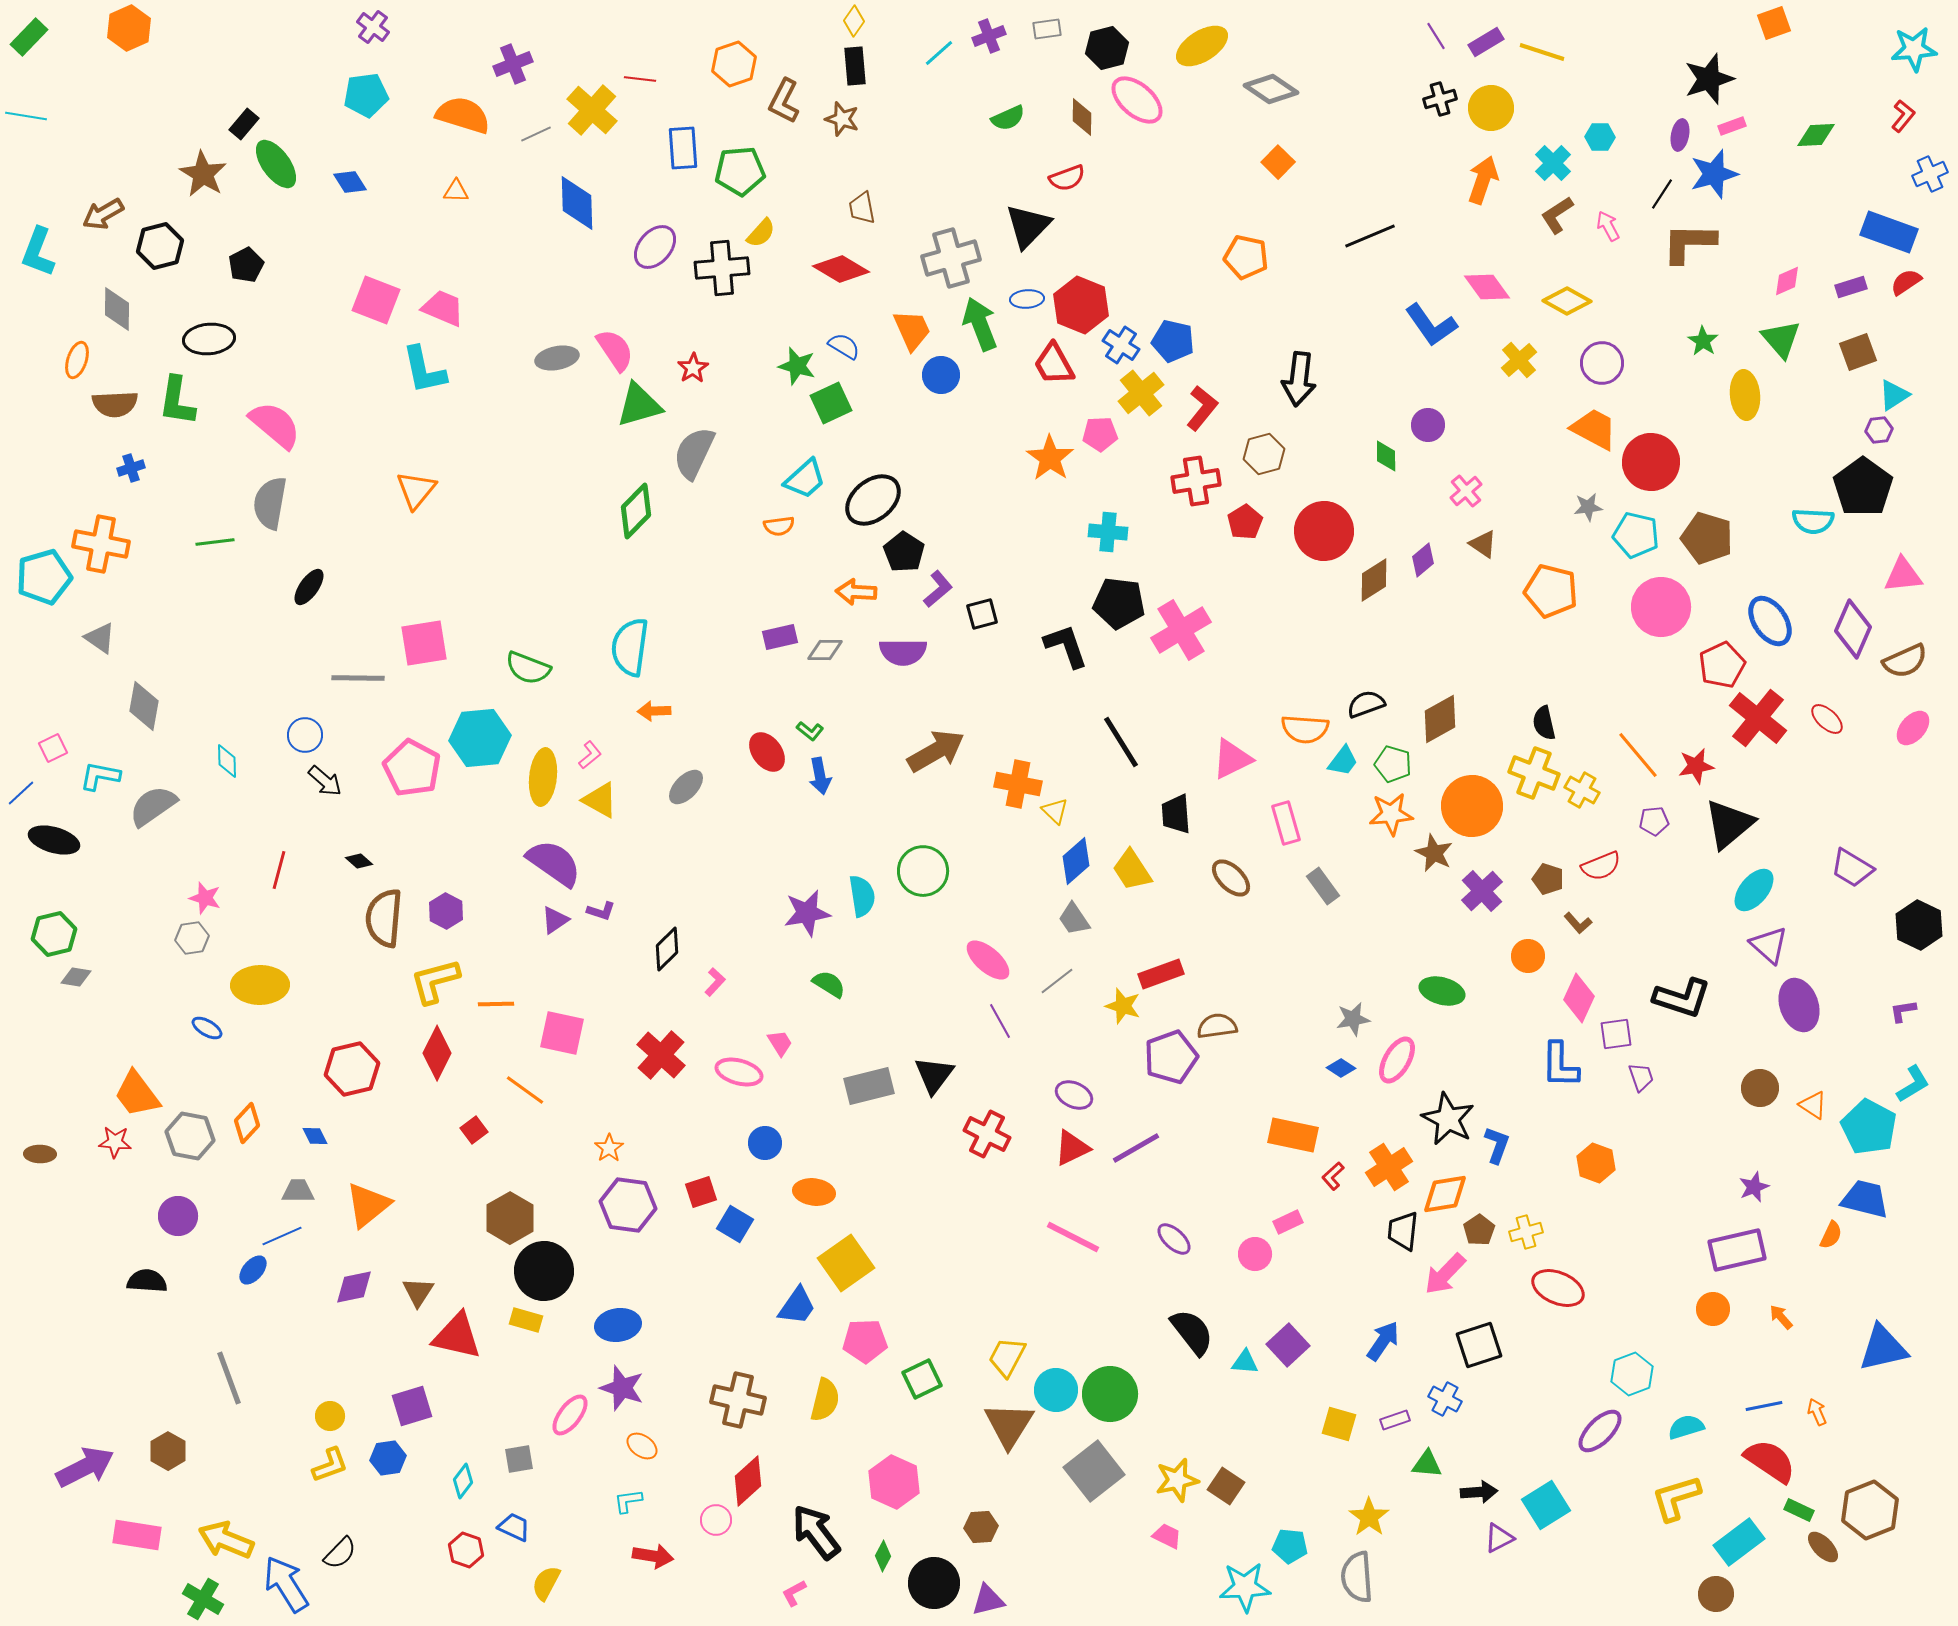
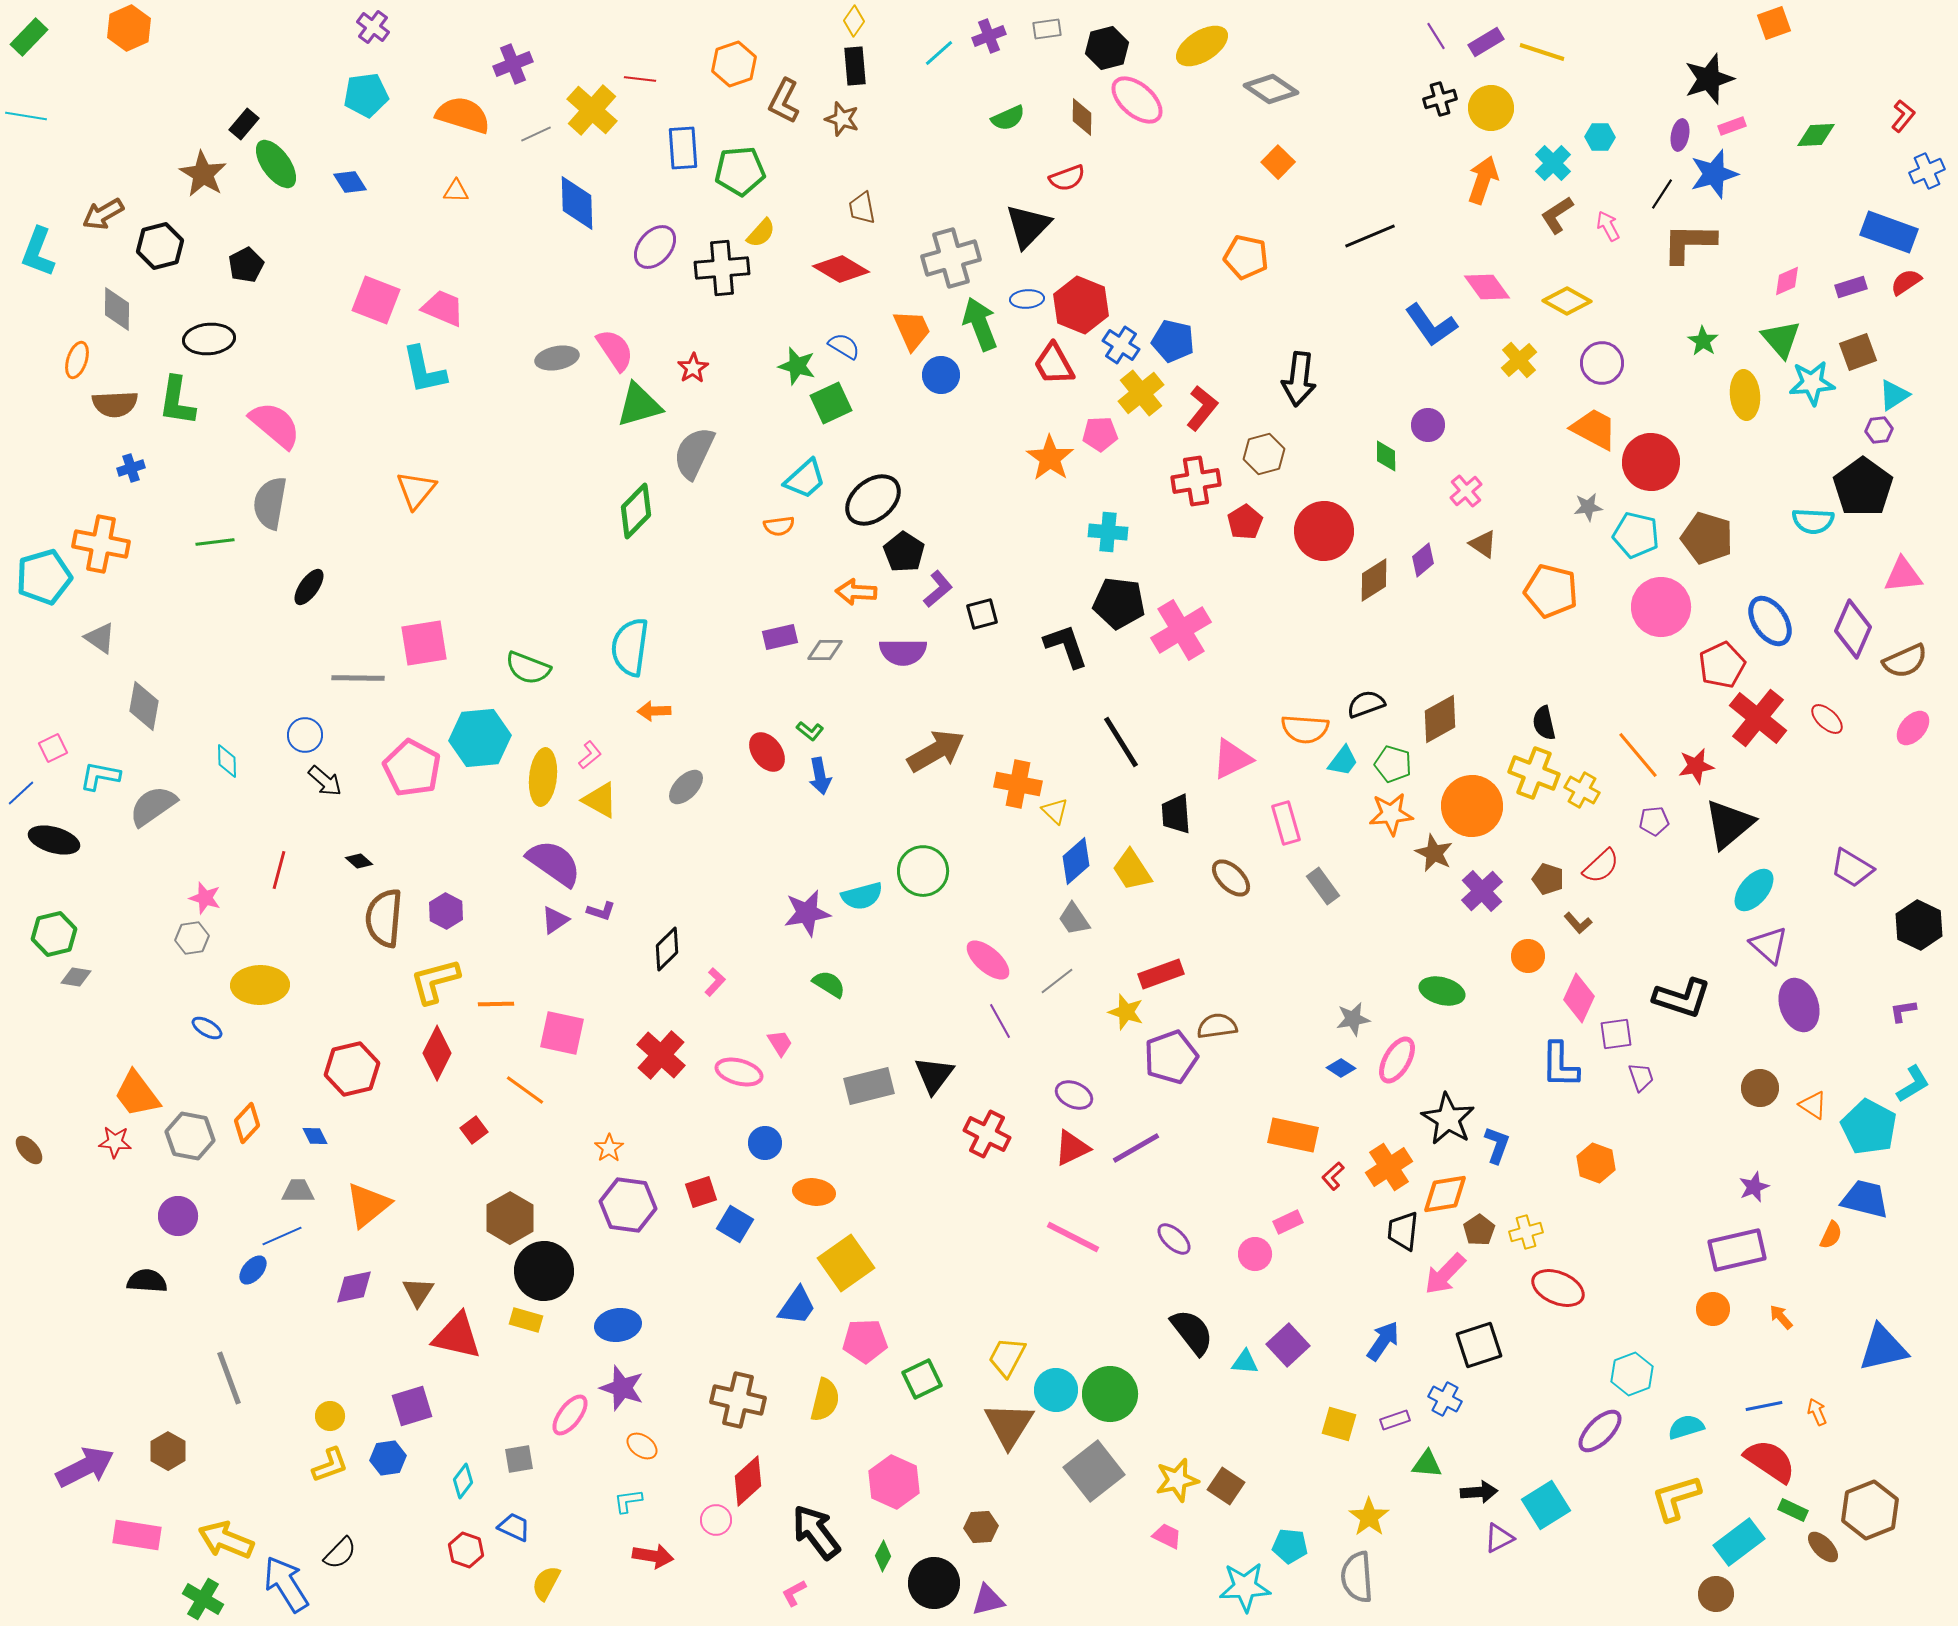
cyan star at (1914, 49): moved 102 px left, 334 px down
blue cross at (1930, 174): moved 3 px left, 3 px up
red semicircle at (1601, 866): rotated 21 degrees counterclockwise
cyan semicircle at (862, 896): rotated 84 degrees clockwise
yellow star at (1123, 1006): moved 3 px right, 6 px down
black star at (1448, 1119): rotated 4 degrees clockwise
brown ellipse at (40, 1154): moved 11 px left, 4 px up; rotated 48 degrees clockwise
green rectangle at (1799, 1510): moved 6 px left
